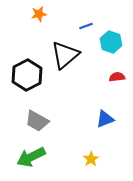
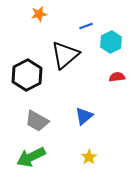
cyan hexagon: rotated 15 degrees clockwise
blue triangle: moved 21 px left, 3 px up; rotated 18 degrees counterclockwise
yellow star: moved 2 px left, 2 px up
